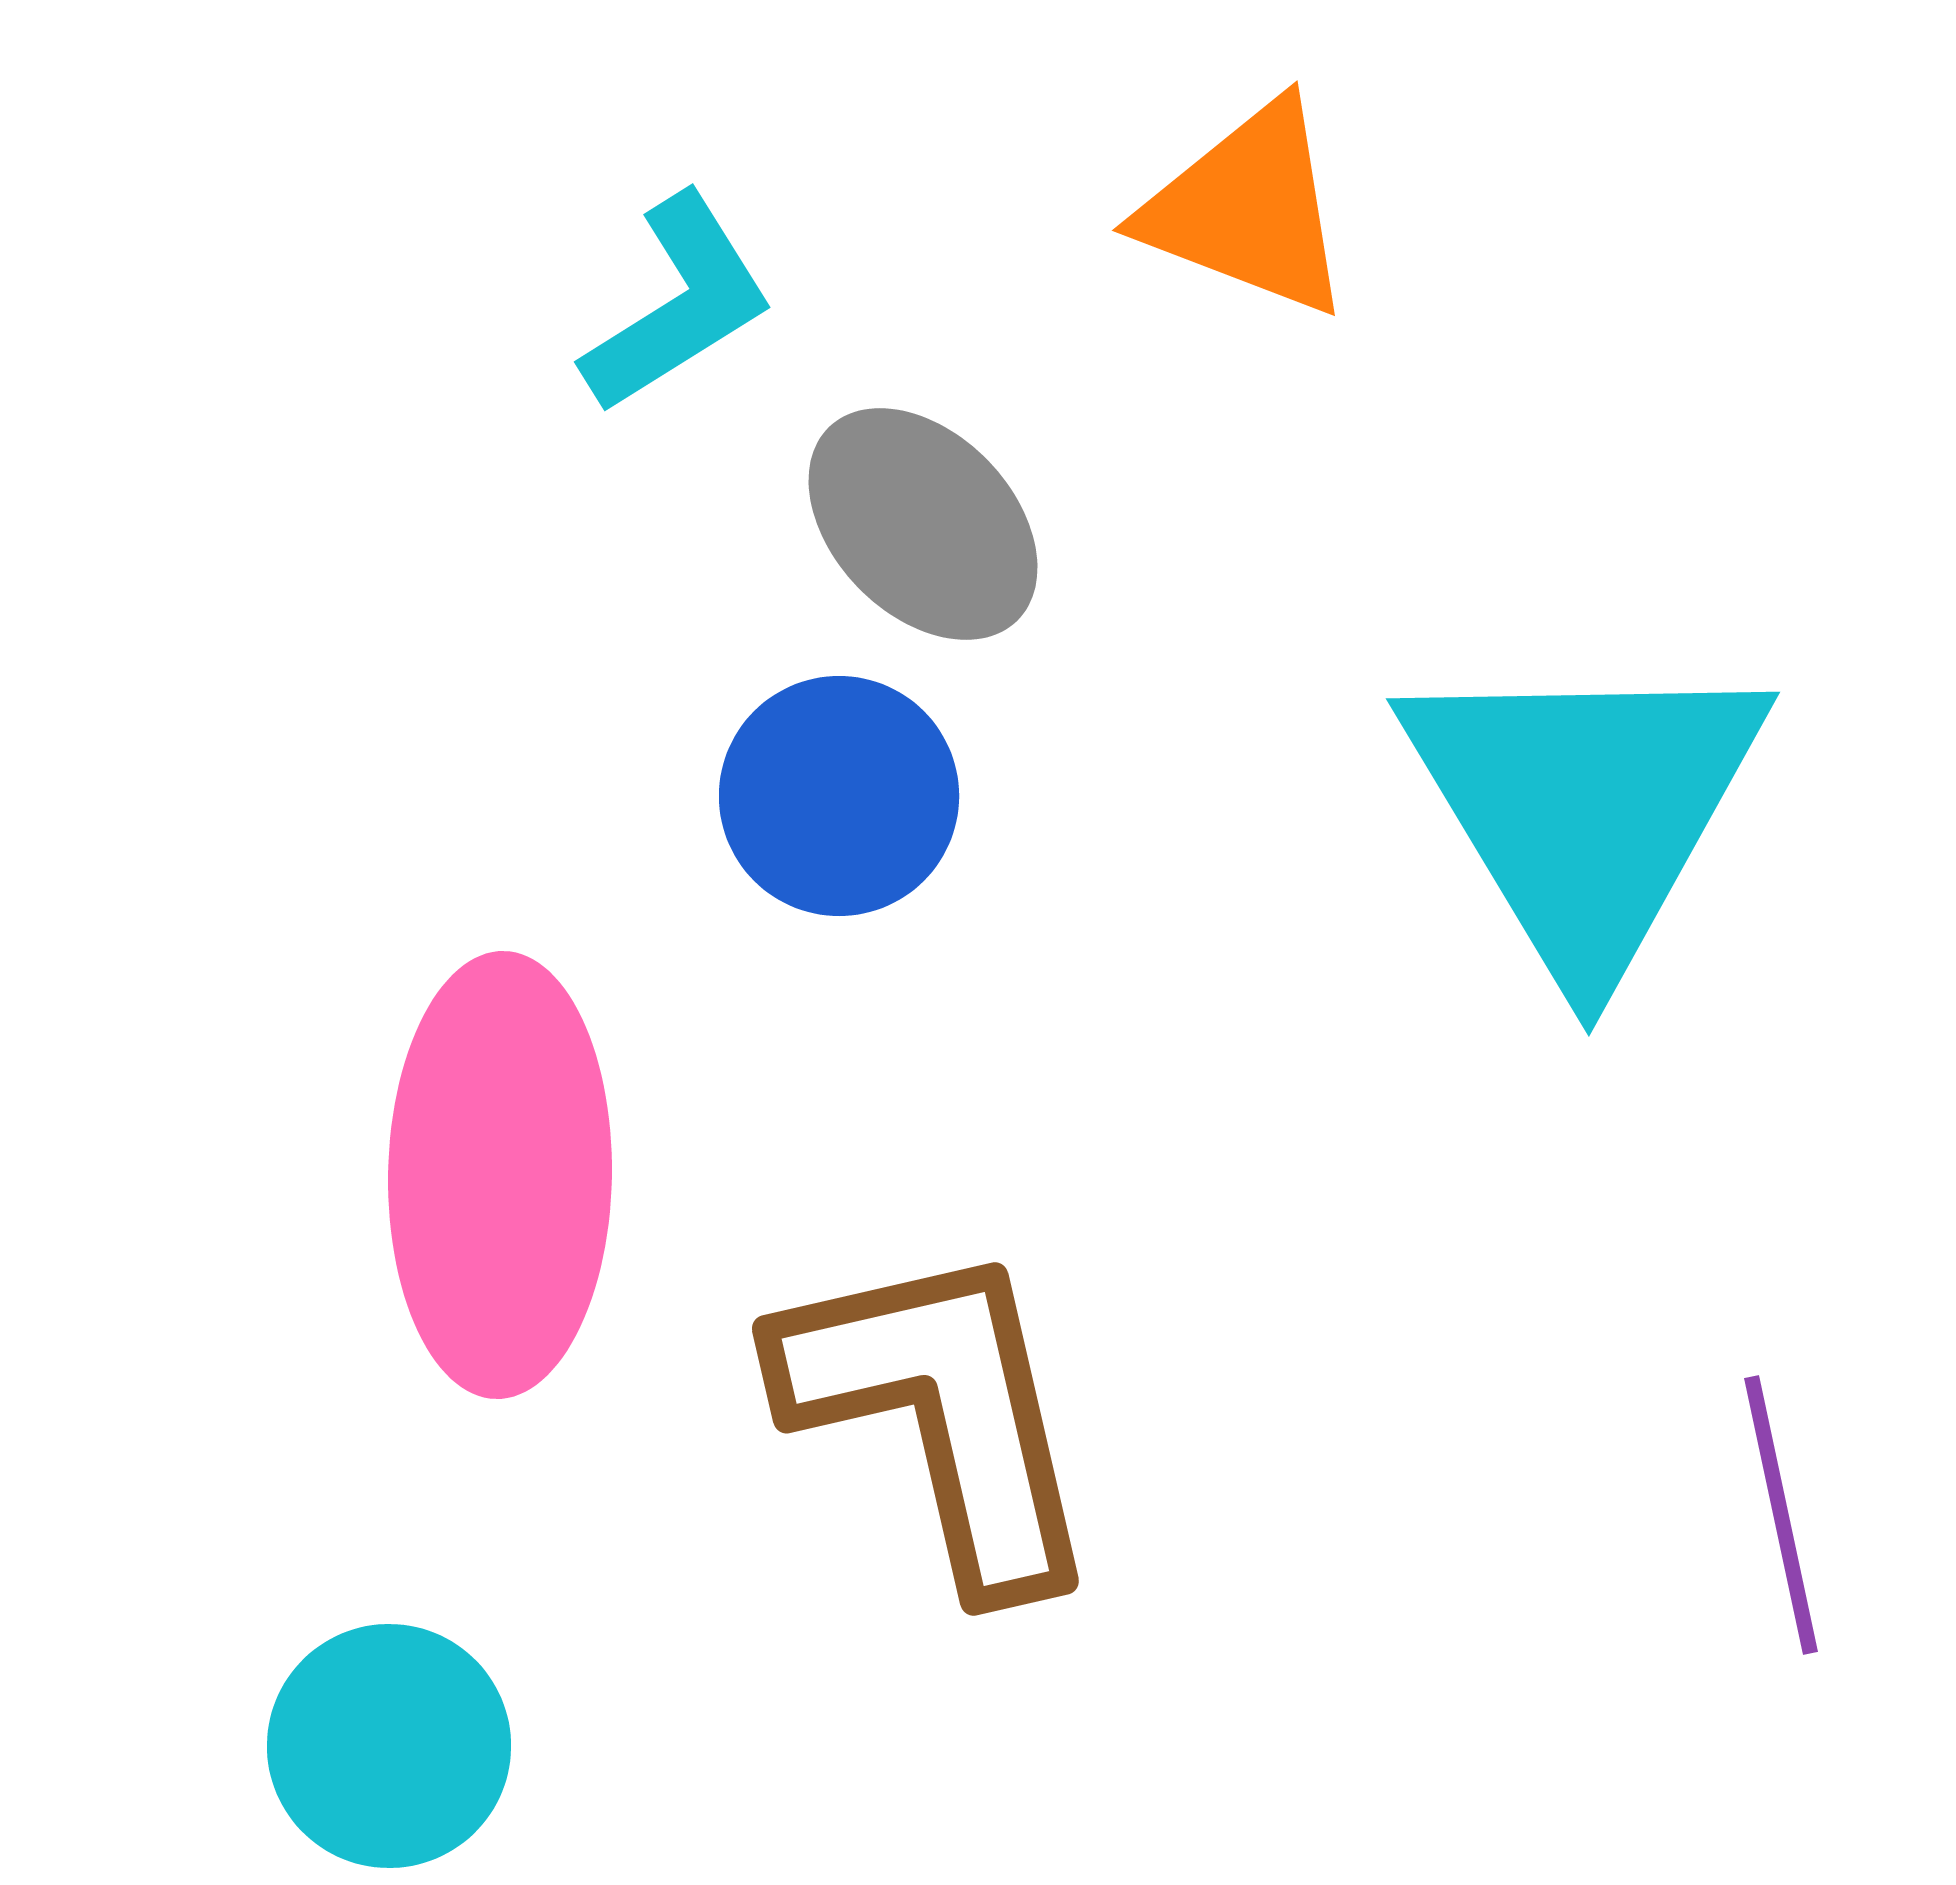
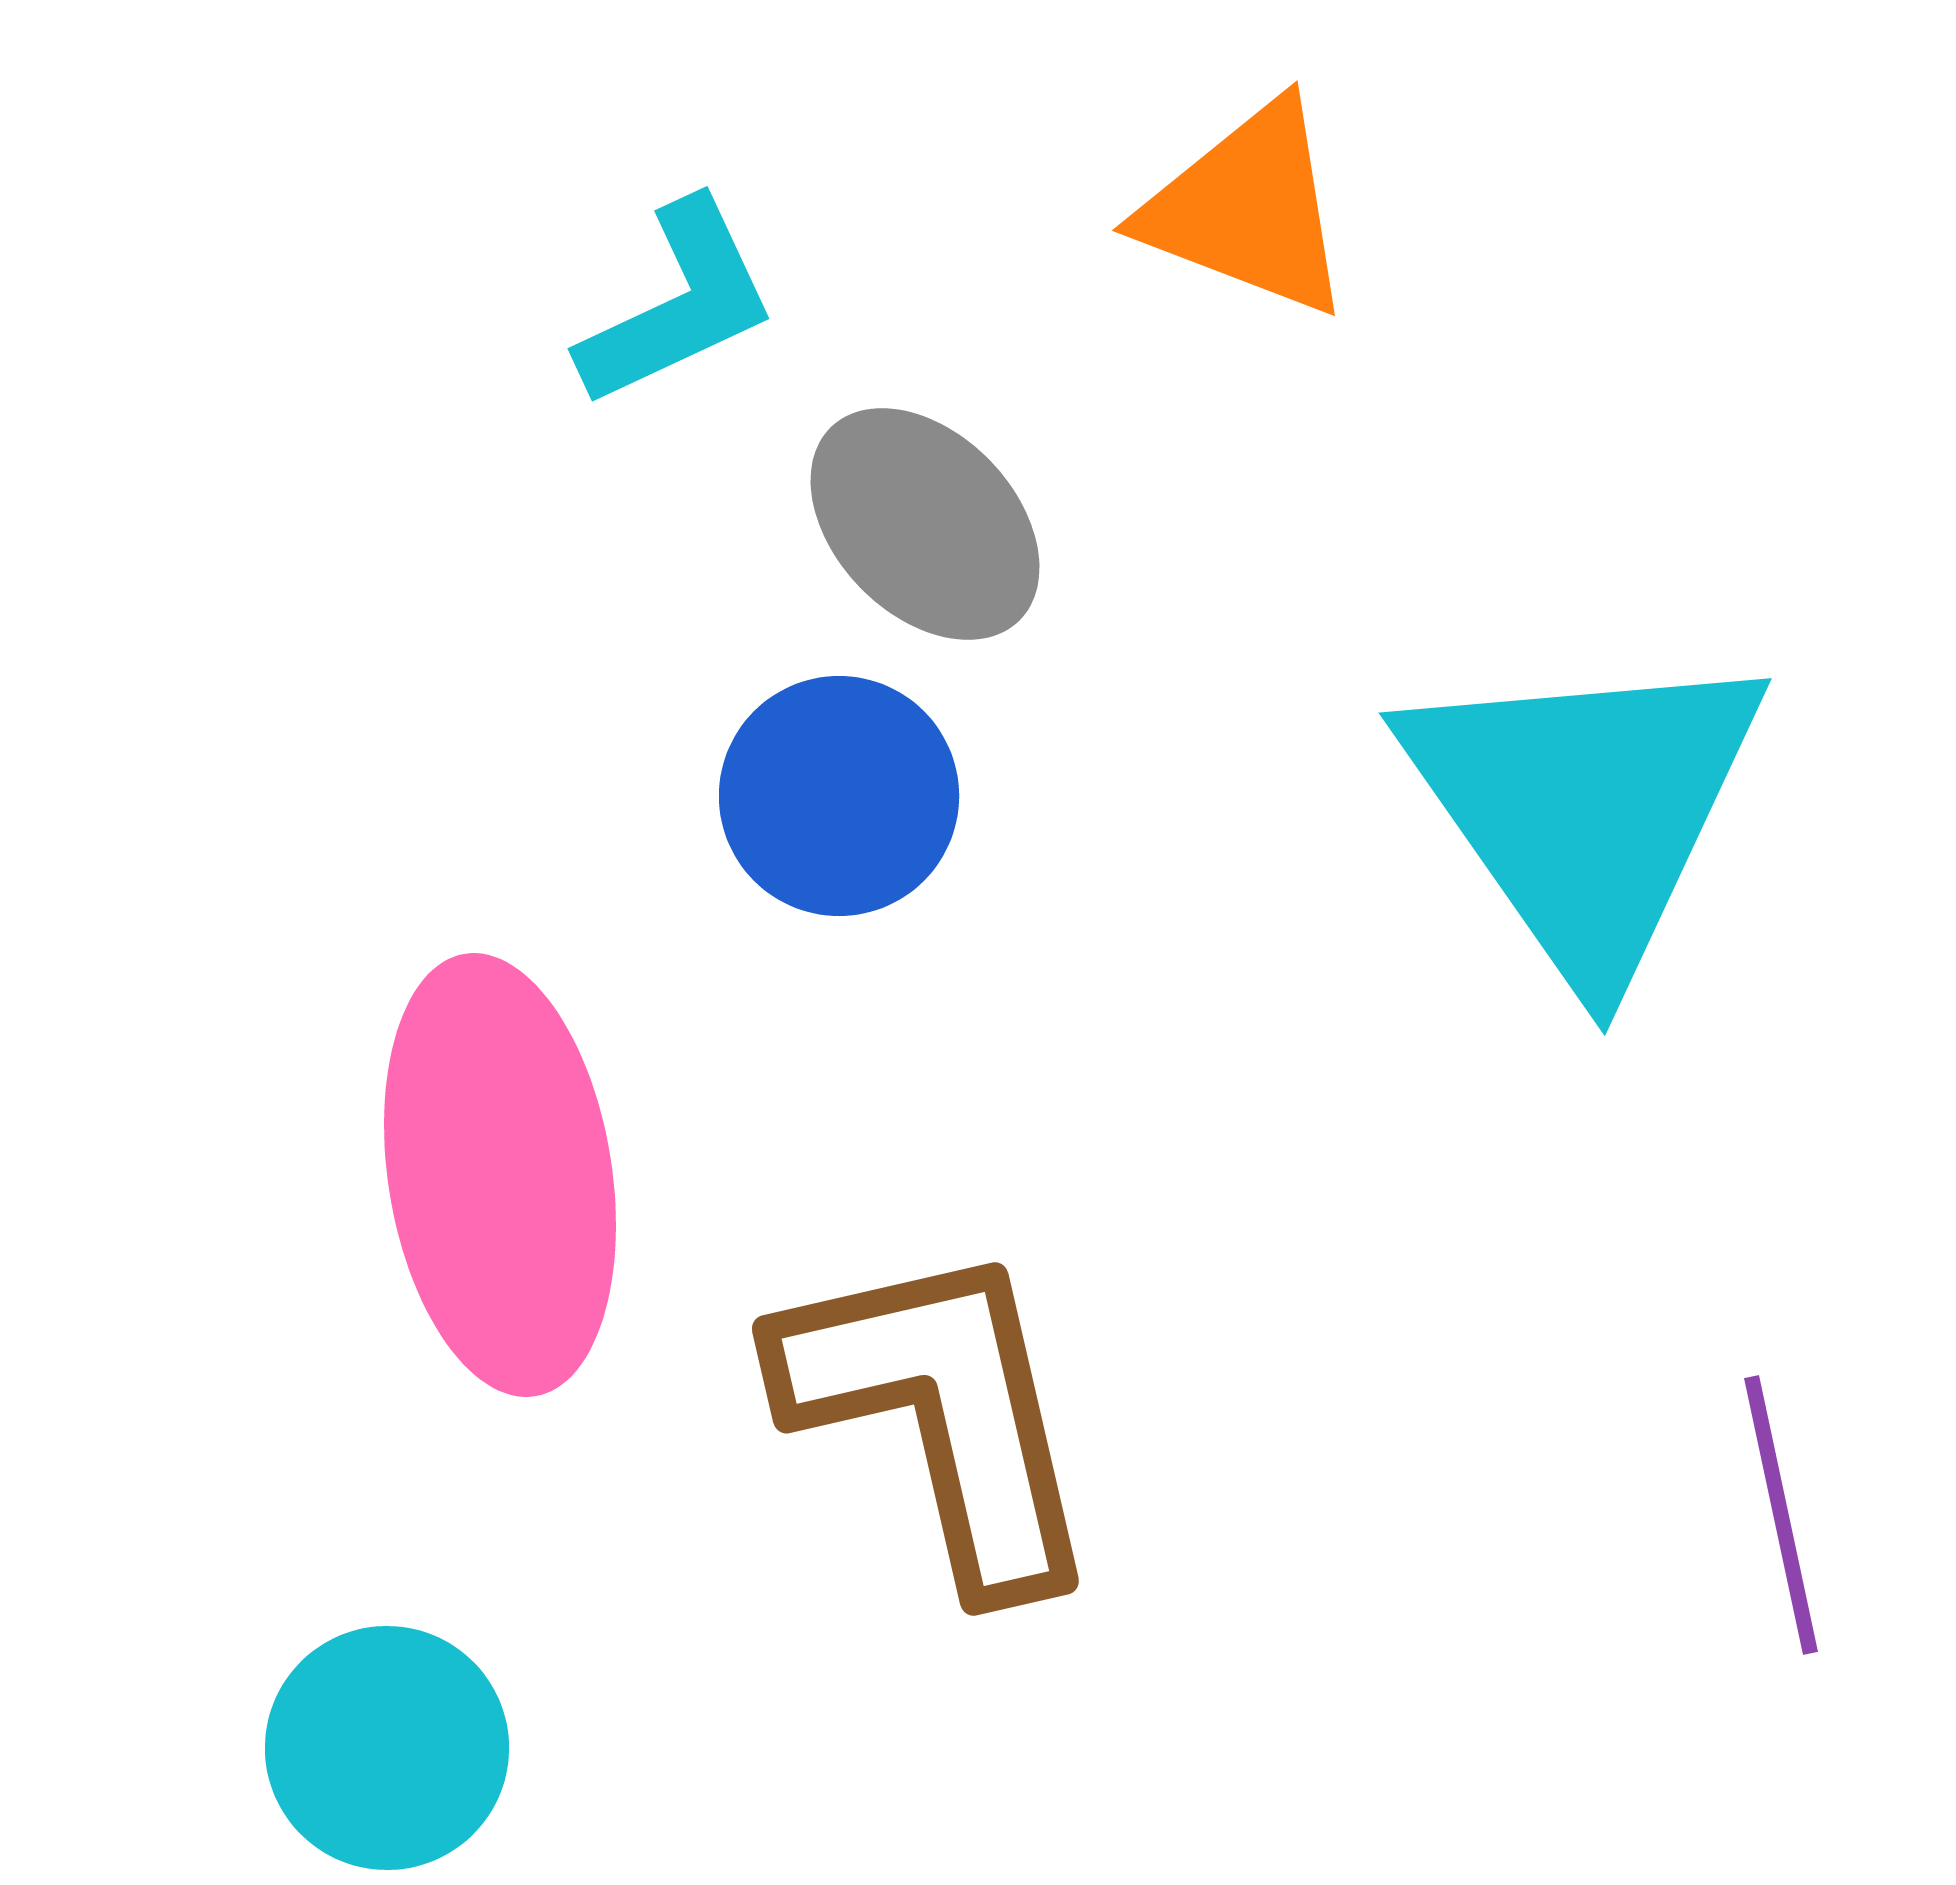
cyan L-shape: rotated 7 degrees clockwise
gray ellipse: moved 2 px right
cyan triangle: rotated 4 degrees counterclockwise
pink ellipse: rotated 10 degrees counterclockwise
cyan circle: moved 2 px left, 2 px down
